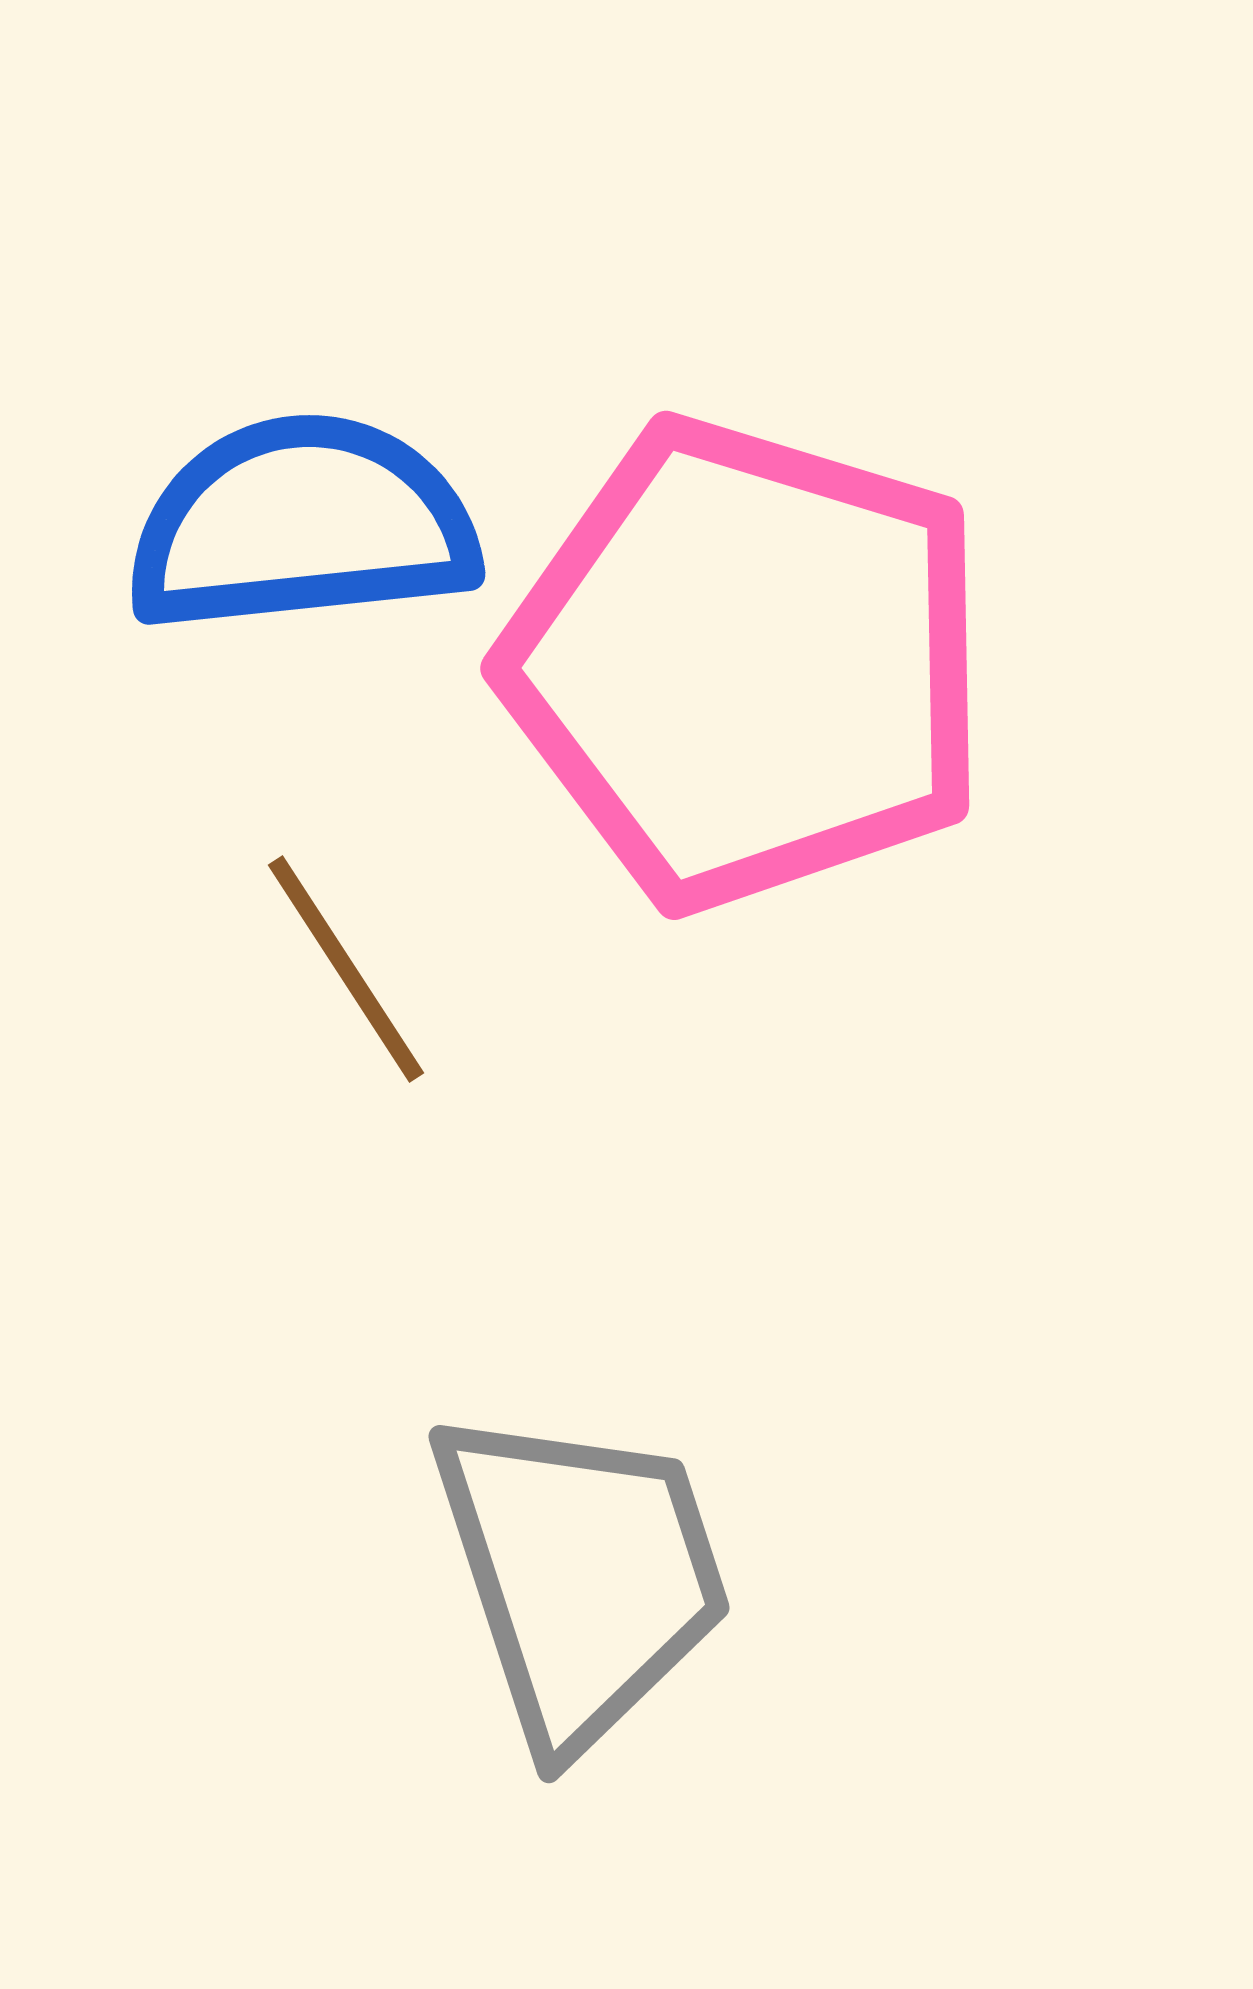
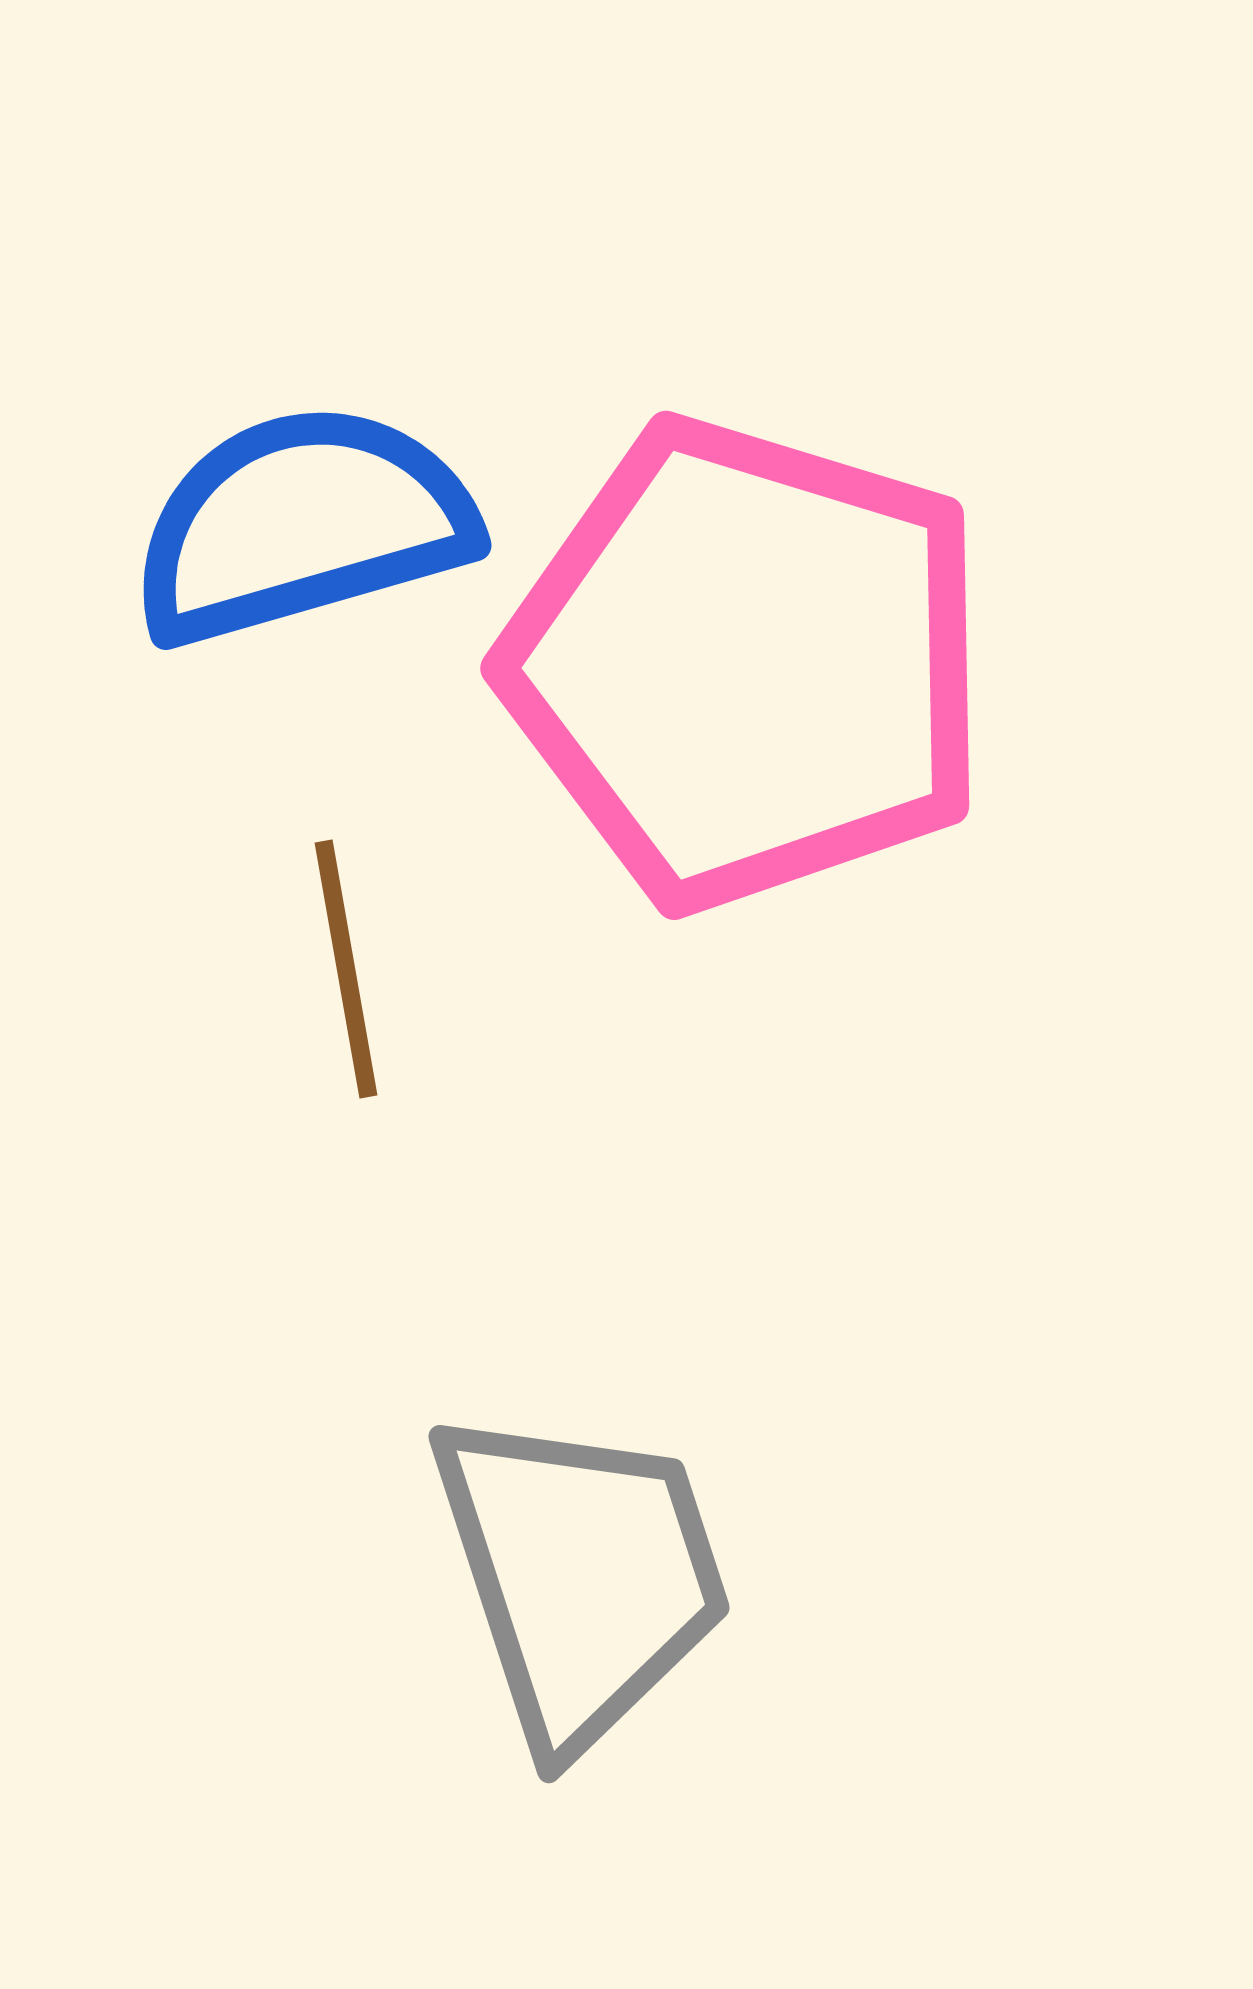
blue semicircle: rotated 10 degrees counterclockwise
brown line: rotated 23 degrees clockwise
